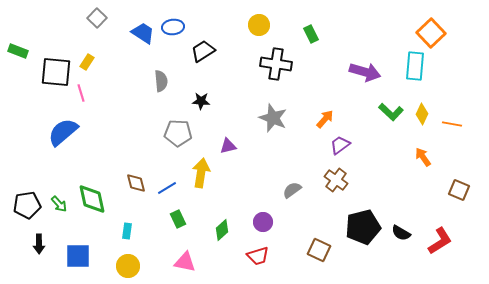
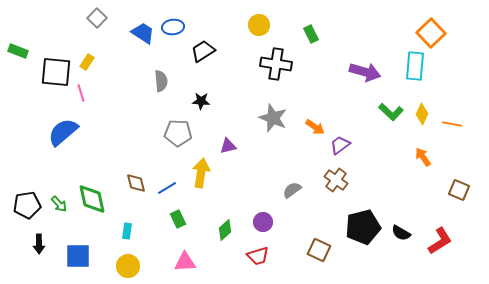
orange arrow at (325, 119): moved 10 px left, 8 px down; rotated 84 degrees clockwise
green diamond at (222, 230): moved 3 px right
pink triangle at (185, 262): rotated 15 degrees counterclockwise
